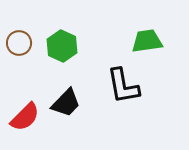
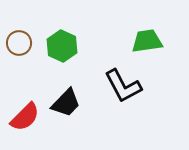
black L-shape: rotated 18 degrees counterclockwise
